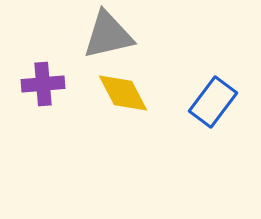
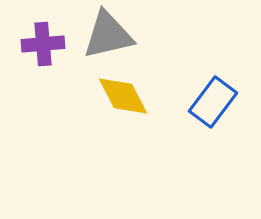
purple cross: moved 40 px up
yellow diamond: moved 3 px down
